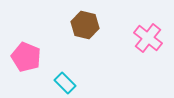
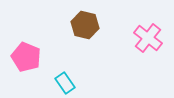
cyan rectangle: rotated 10 degrees clockwise
